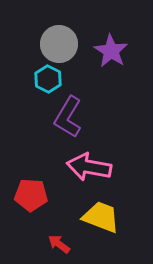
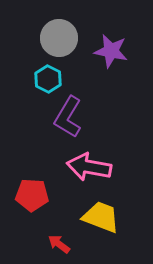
gray circle: moved 6 px up
purple star: rotated 20 degrees counterclockwise
red pentagon: moved 1 px right
